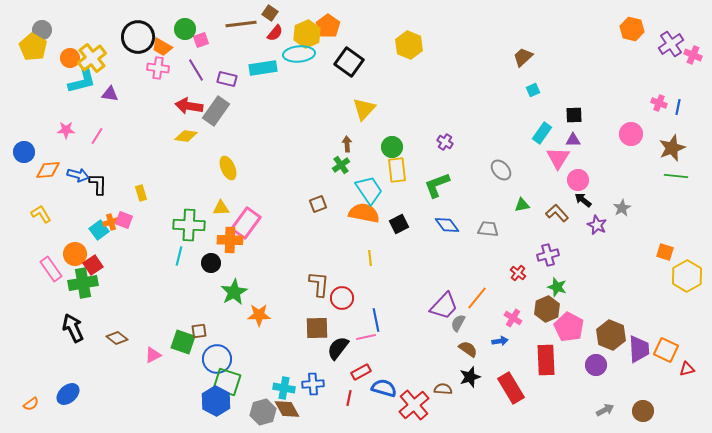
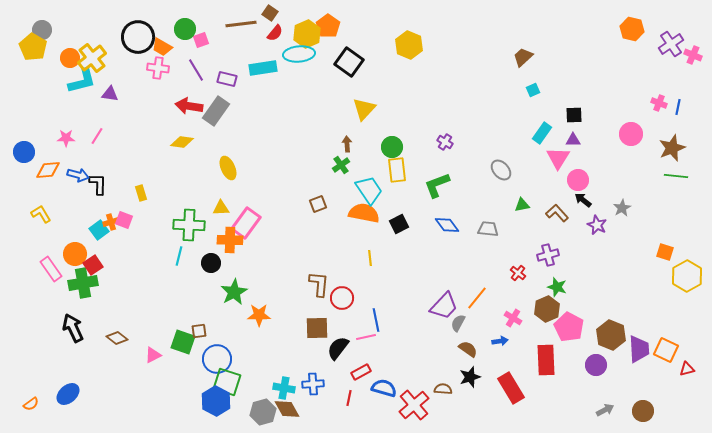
pink star at (66, 130): moved 8 px down
yellow diamond at (186, 136): moved 4 px left, 6 px down
